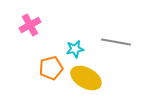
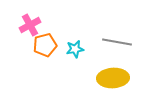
gray line: moved 1 px right
orange pentagon: moved 6 px left, 23 px up
yellow ellipse: moved 27 px right; rotated 32 degrees counterclockwise
